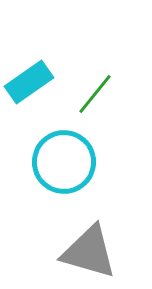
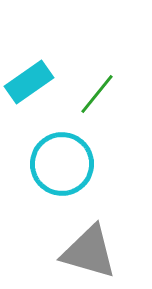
green line: moved 2 px right
cyan circle: moved 2 px left, 2 px down
